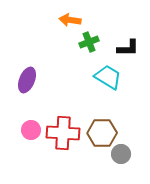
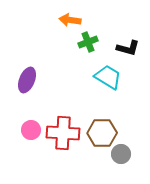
green cross: moved 1 px left
black L-shape: rotated 15 degrees clockwise
